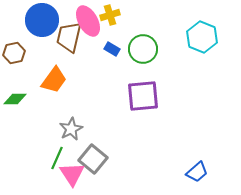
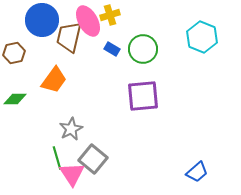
green line: rotated 40 degrees counterclockwise
